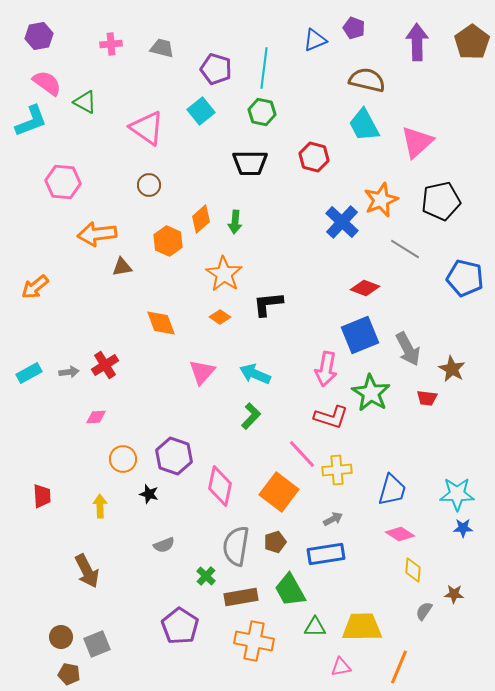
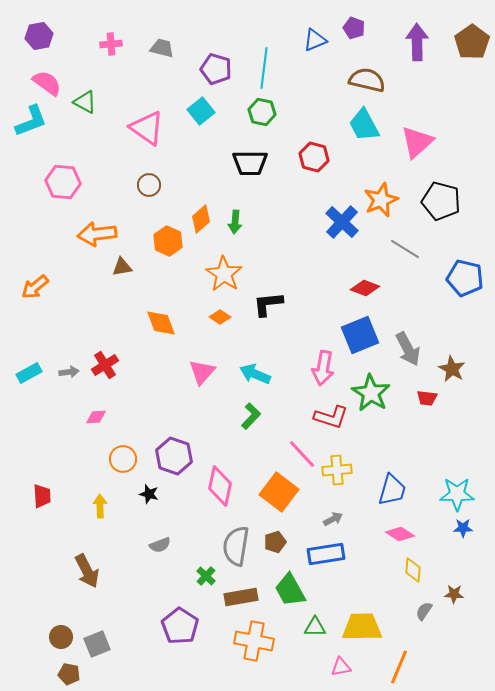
black pentagon at (441, 201): rotated 27 degrees clockwise
pink arrow at (326, 369): moved 3 px left, 1 px up
gray semicircle at (164, 545): moved 4 px left
